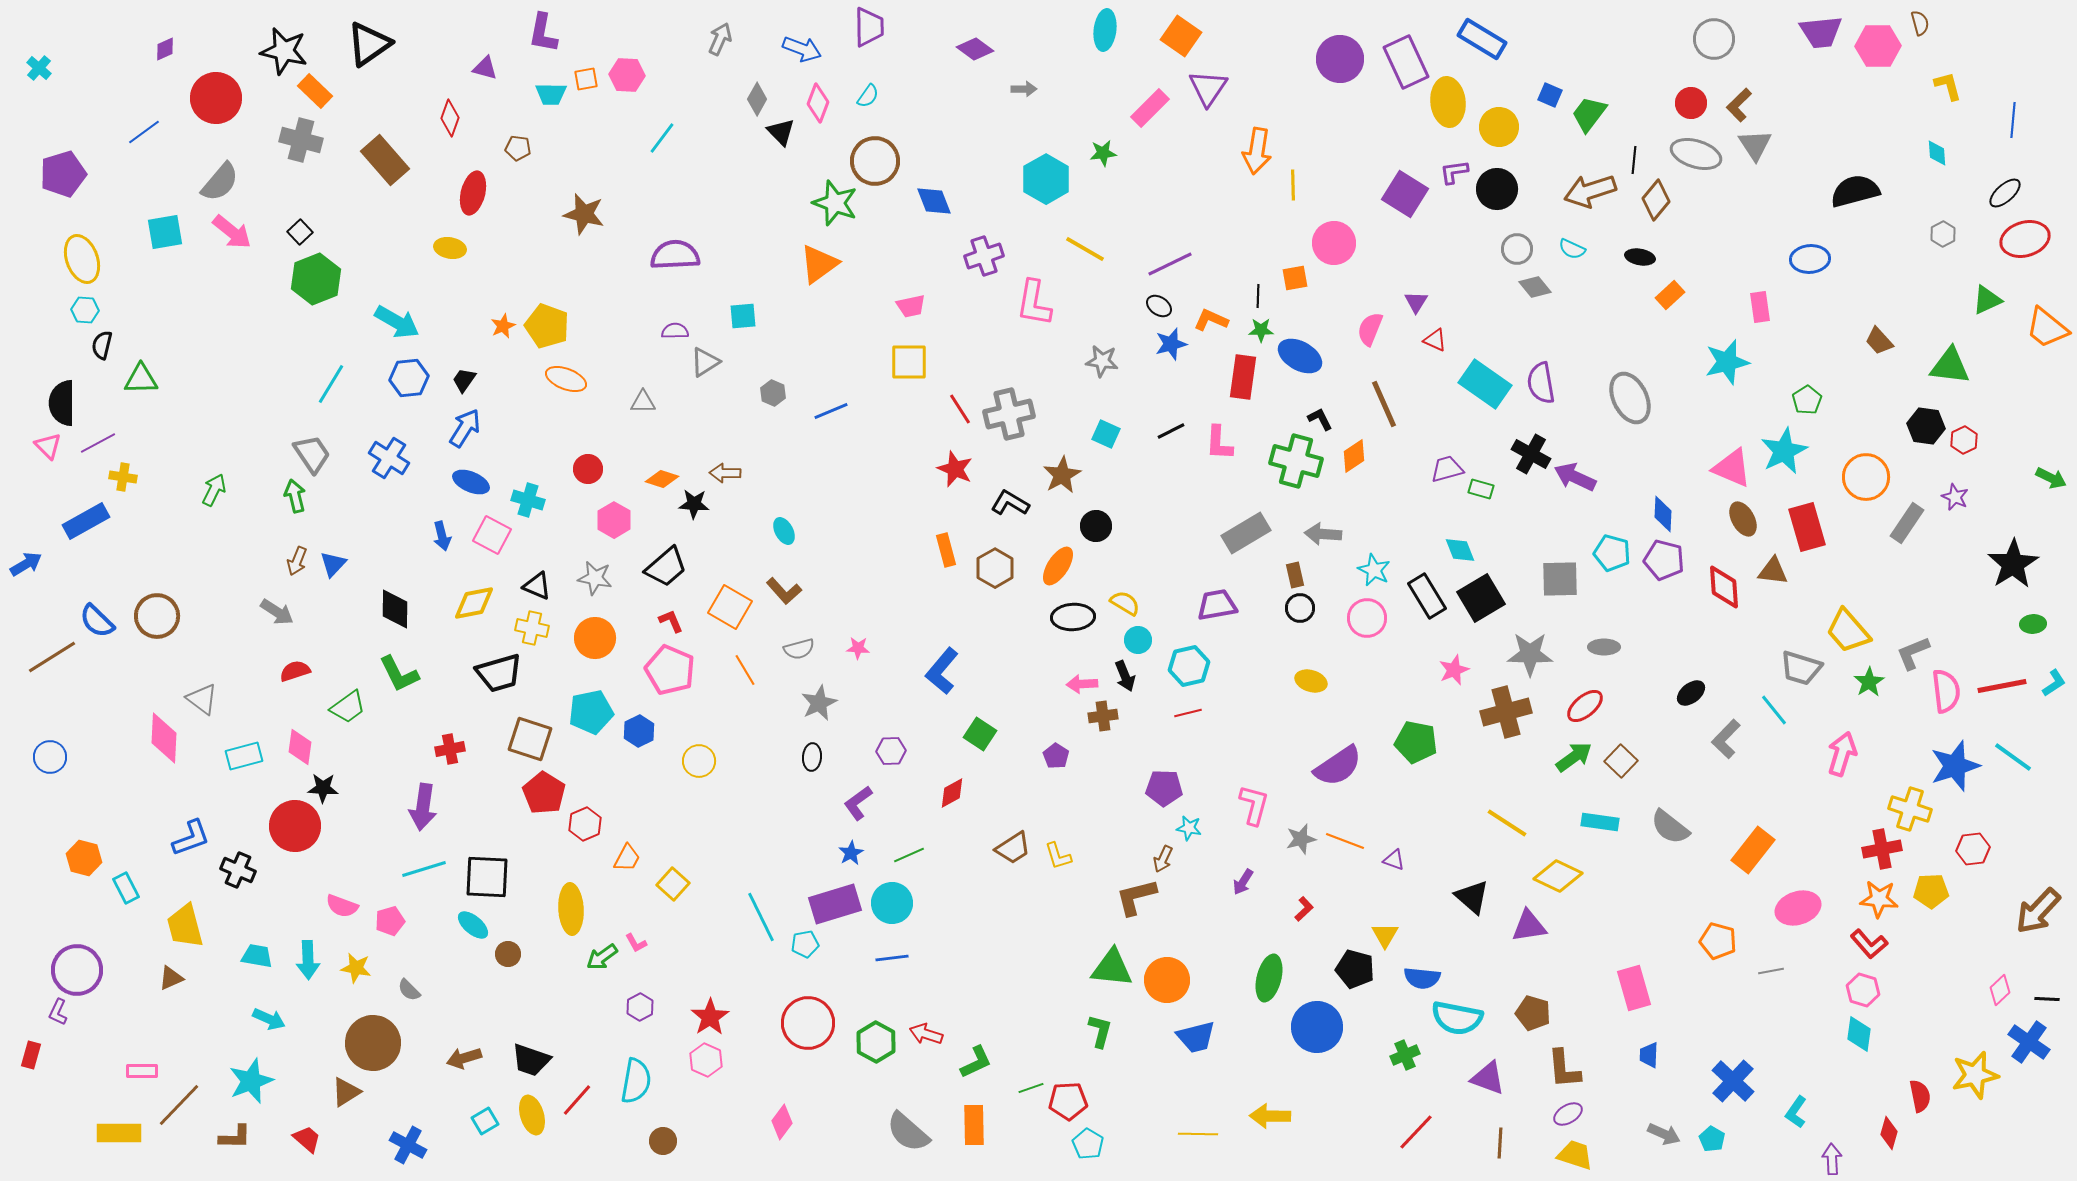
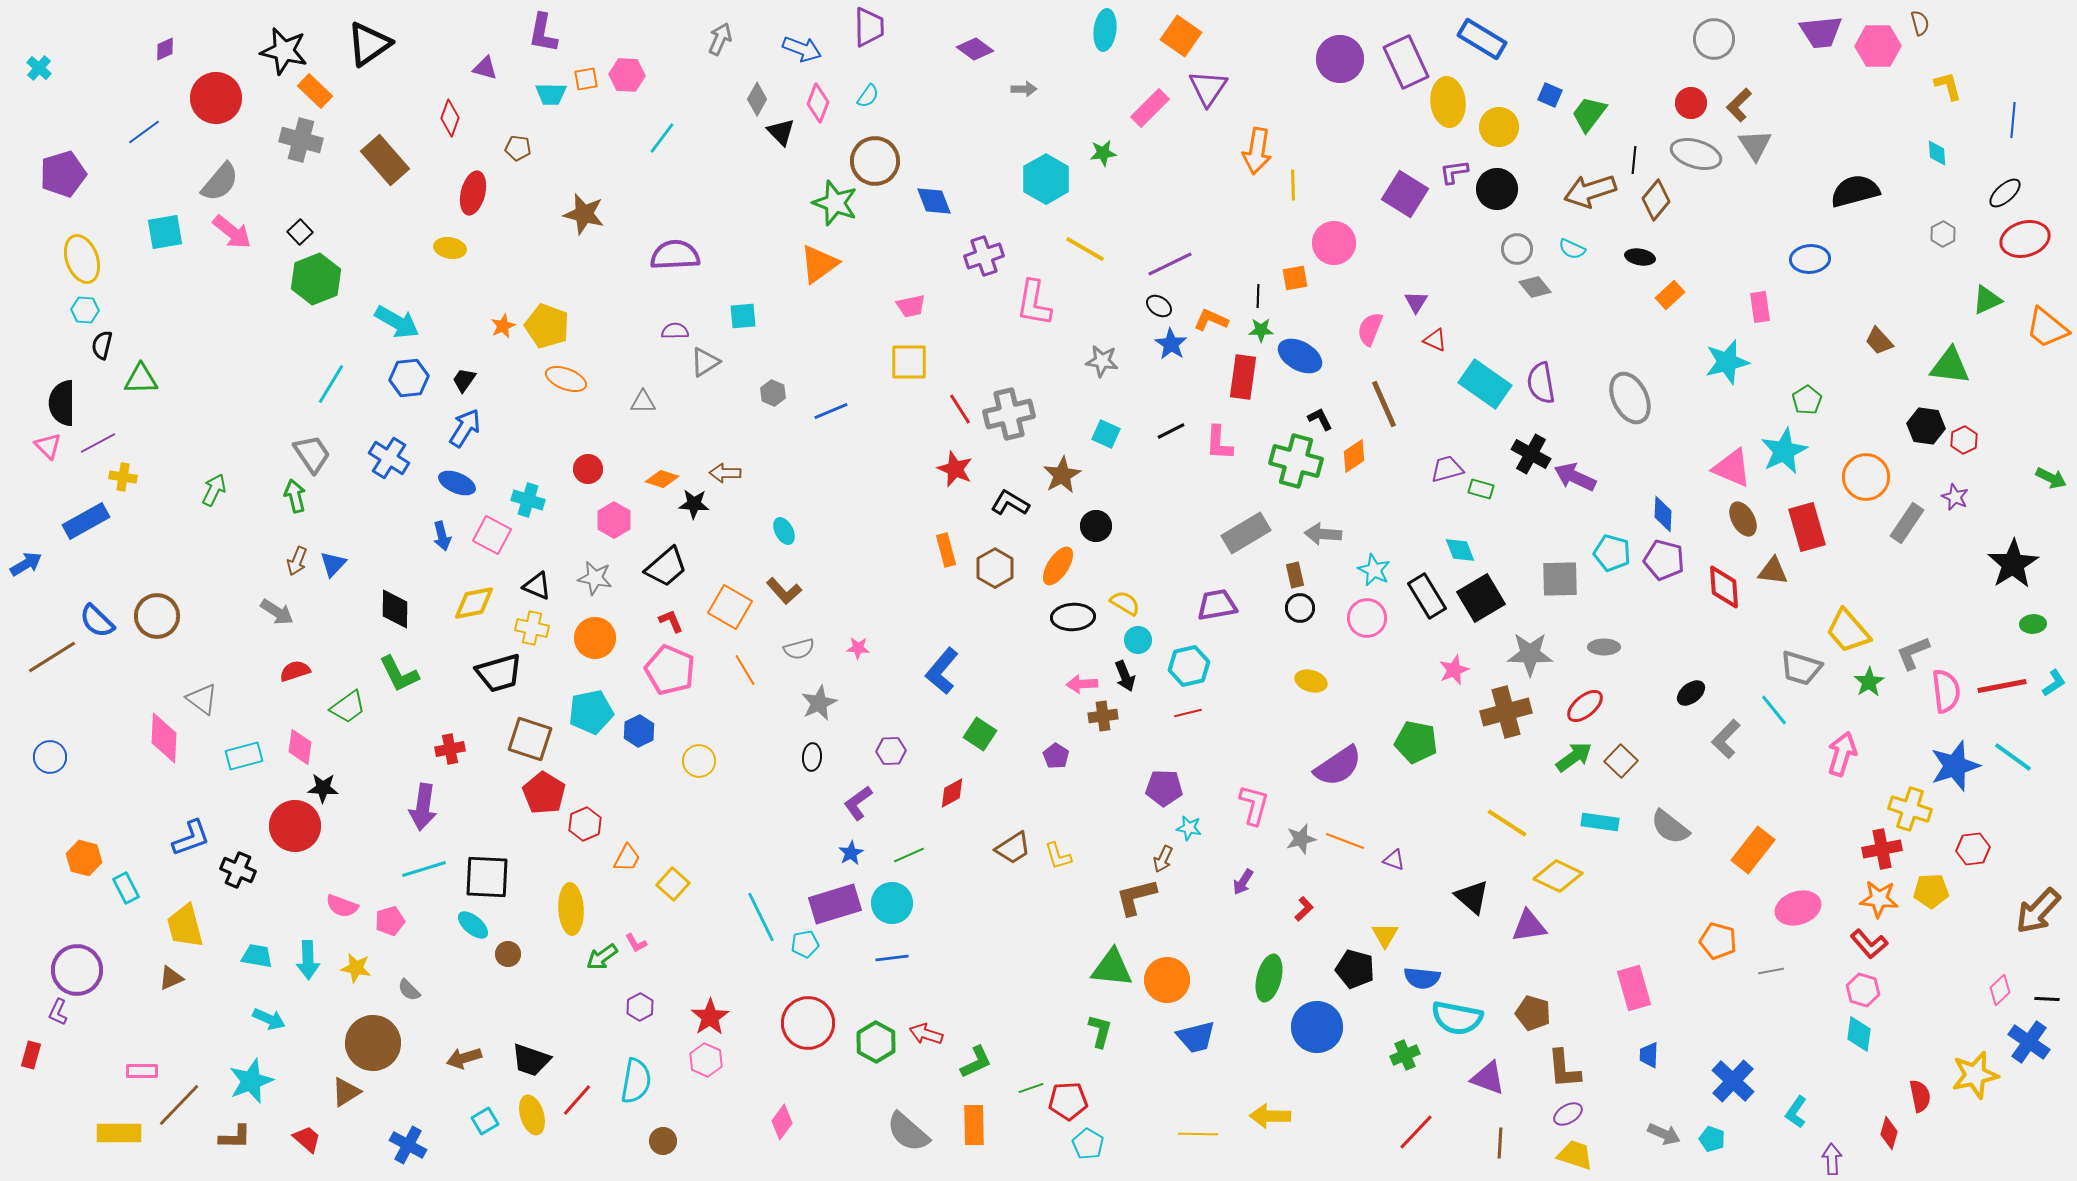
blue star at (1171, 344): rotated 24 degrees counterclockwise
blue ellipse at (471, 482): moved 14 px left, 1 px down
cyan pentagon at (1712, 1139): rotated 10 degrees counterclockwise
